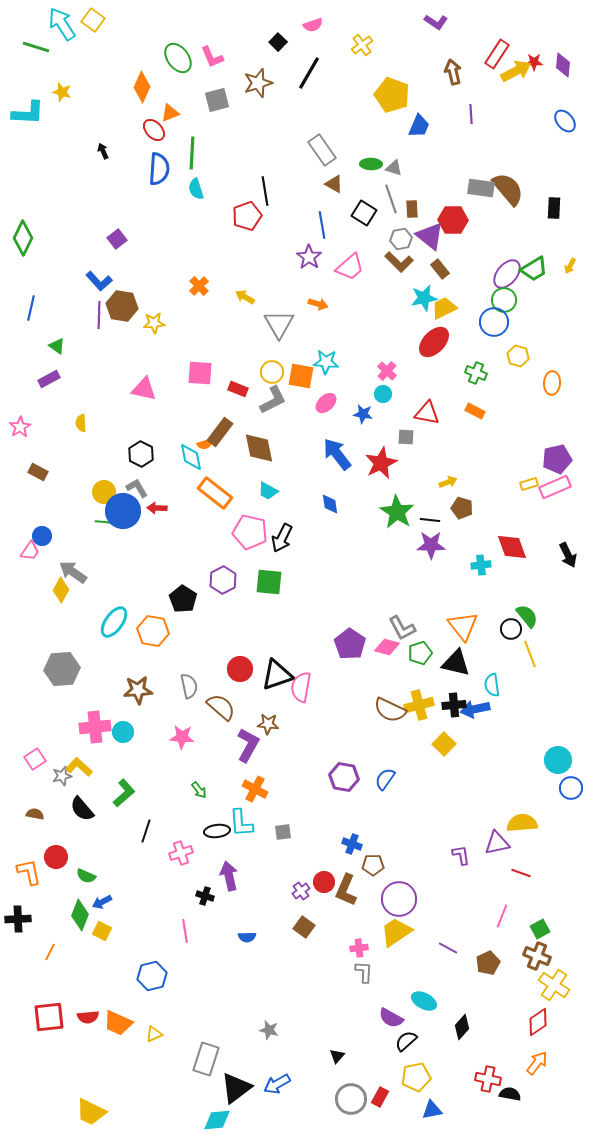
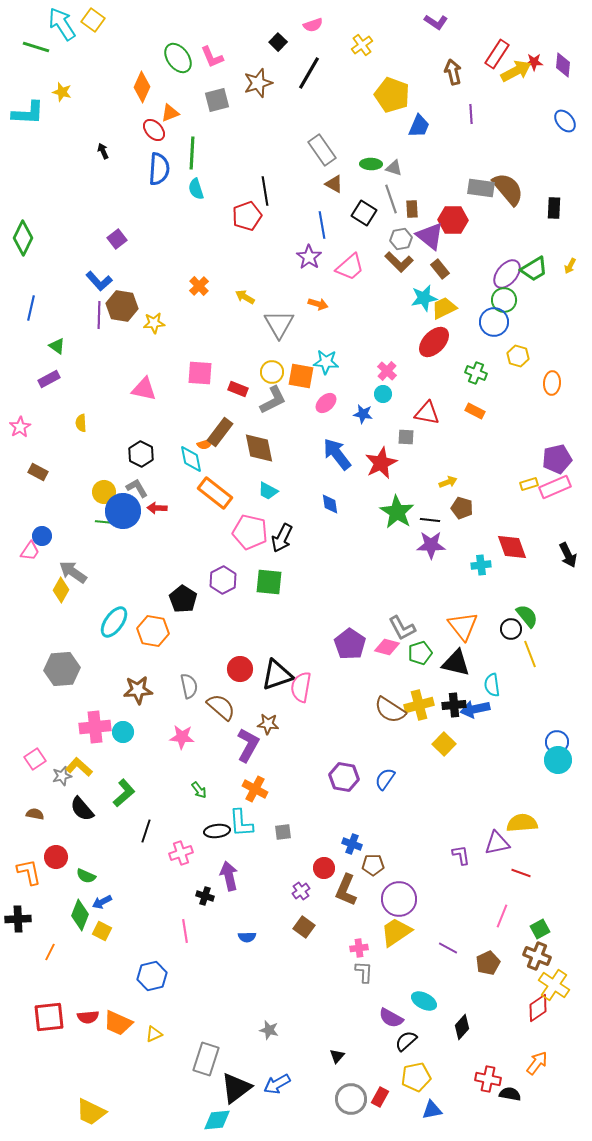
cyan diamond at (191, 457): moved 2 px down
brown semicircle at (390, 710): rotated 8 degrees clockwise
blue circle at (571, 788): moved 14 px left, 46 px up
red circle at (324, 882): moved 14 px up
red diamond at (538, 1022): moved 14 px up
